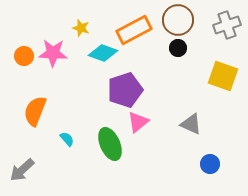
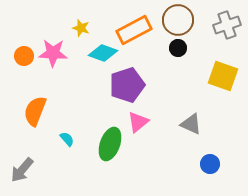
purple pentagon: moved 2 px right, 5 px up
green ellipse: rotated 44 degrees clockwise
gray arrow: rotated 8 degrees counterclockwise
